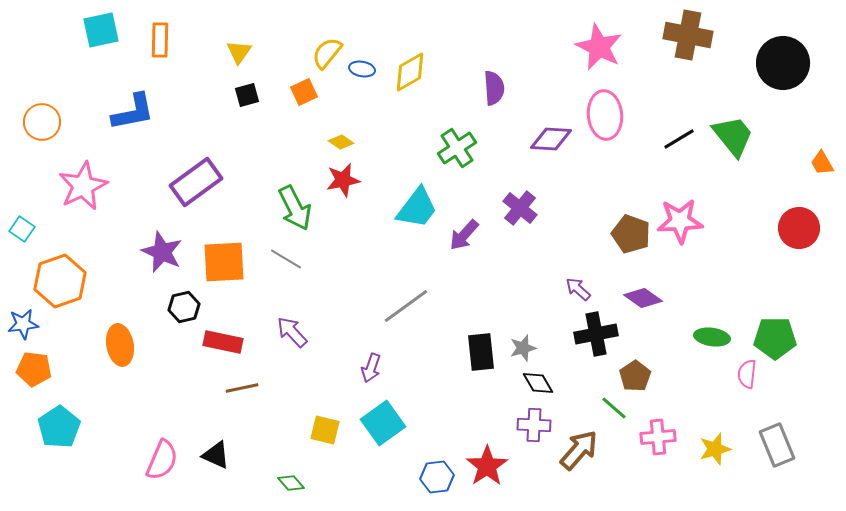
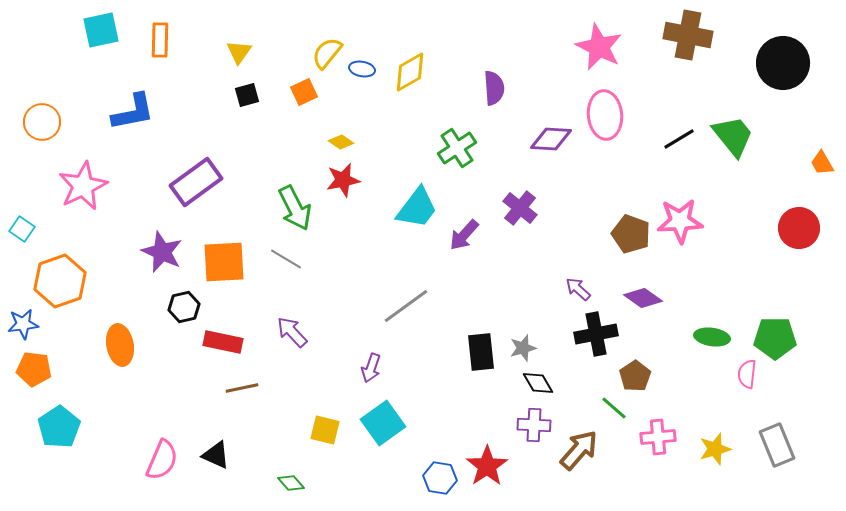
blue hexagon at (437, 477): moved 3 px right, 1 px down; rotated 16 degrees clockwise
